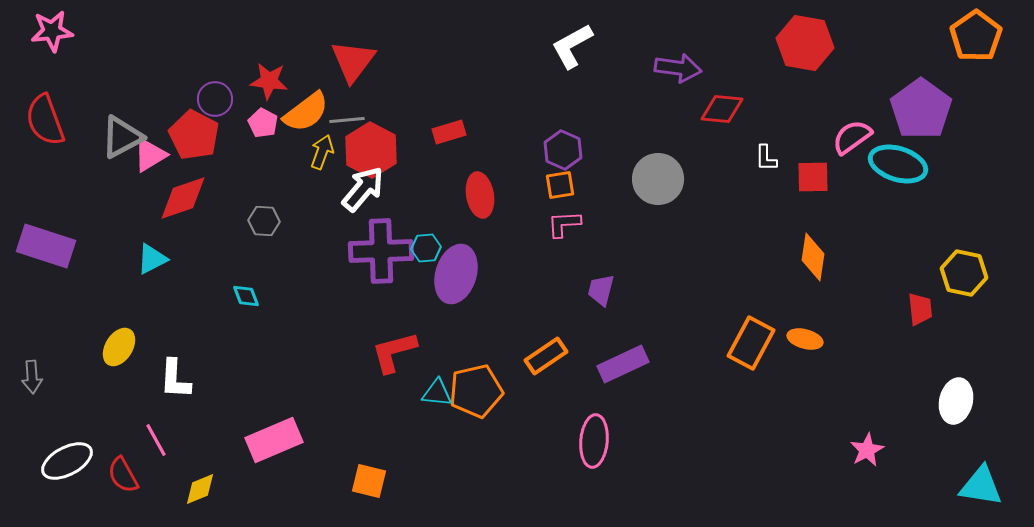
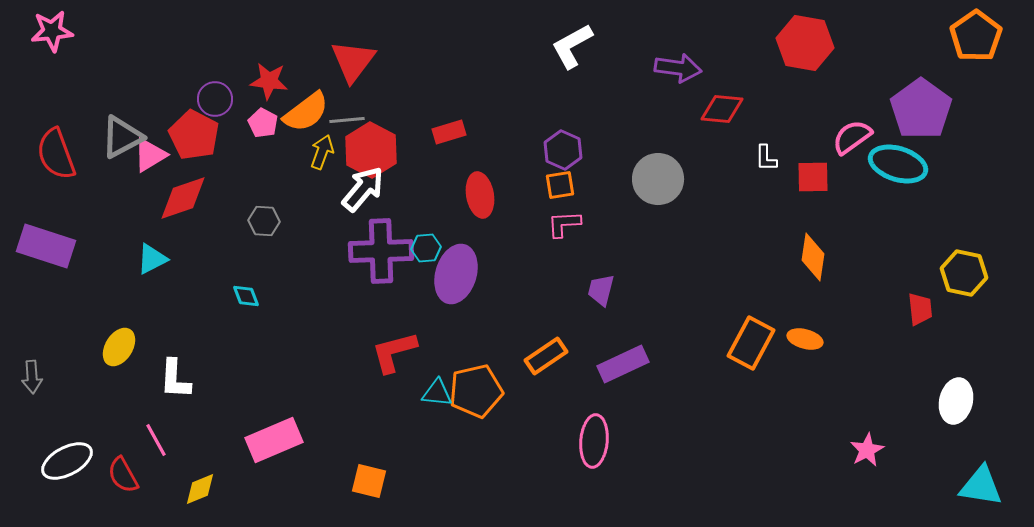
red semicircle at (45, 120): moved 11 px right, 34 px down
